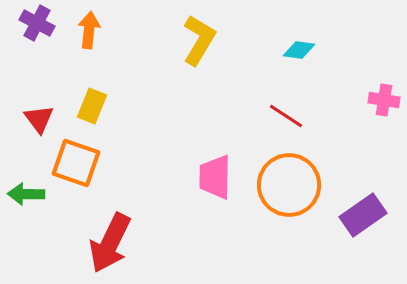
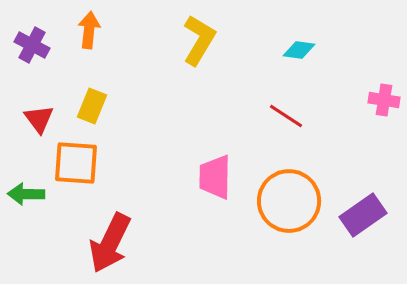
purple cross: moved 5 px left, 22 px down
orange square: rotated 15 degrees counterclockwise
orange circle: moved 16 px down
